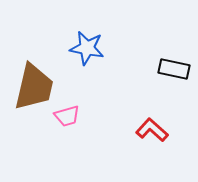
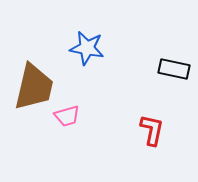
red L-shape: rotated 60 degrees clockwise
